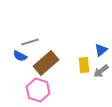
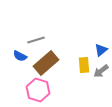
gray line: moved 6 px right, 2 px up
